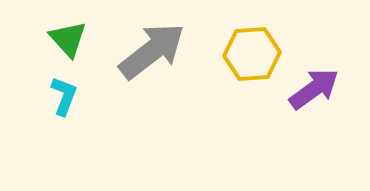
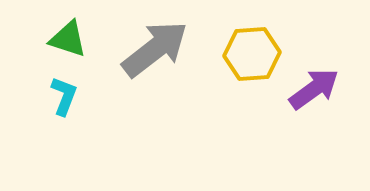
green triangle: rotated 30 degrees counterclockwise
gray arrow: moved 3 px right, 2 px up
